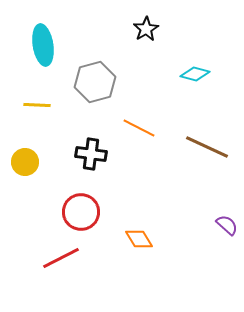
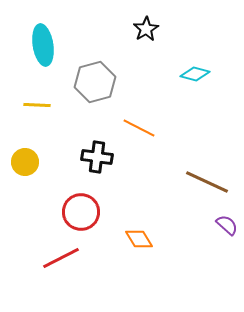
brown line: moved 35 px down
black cross: moved 6 px right, 3 px down
